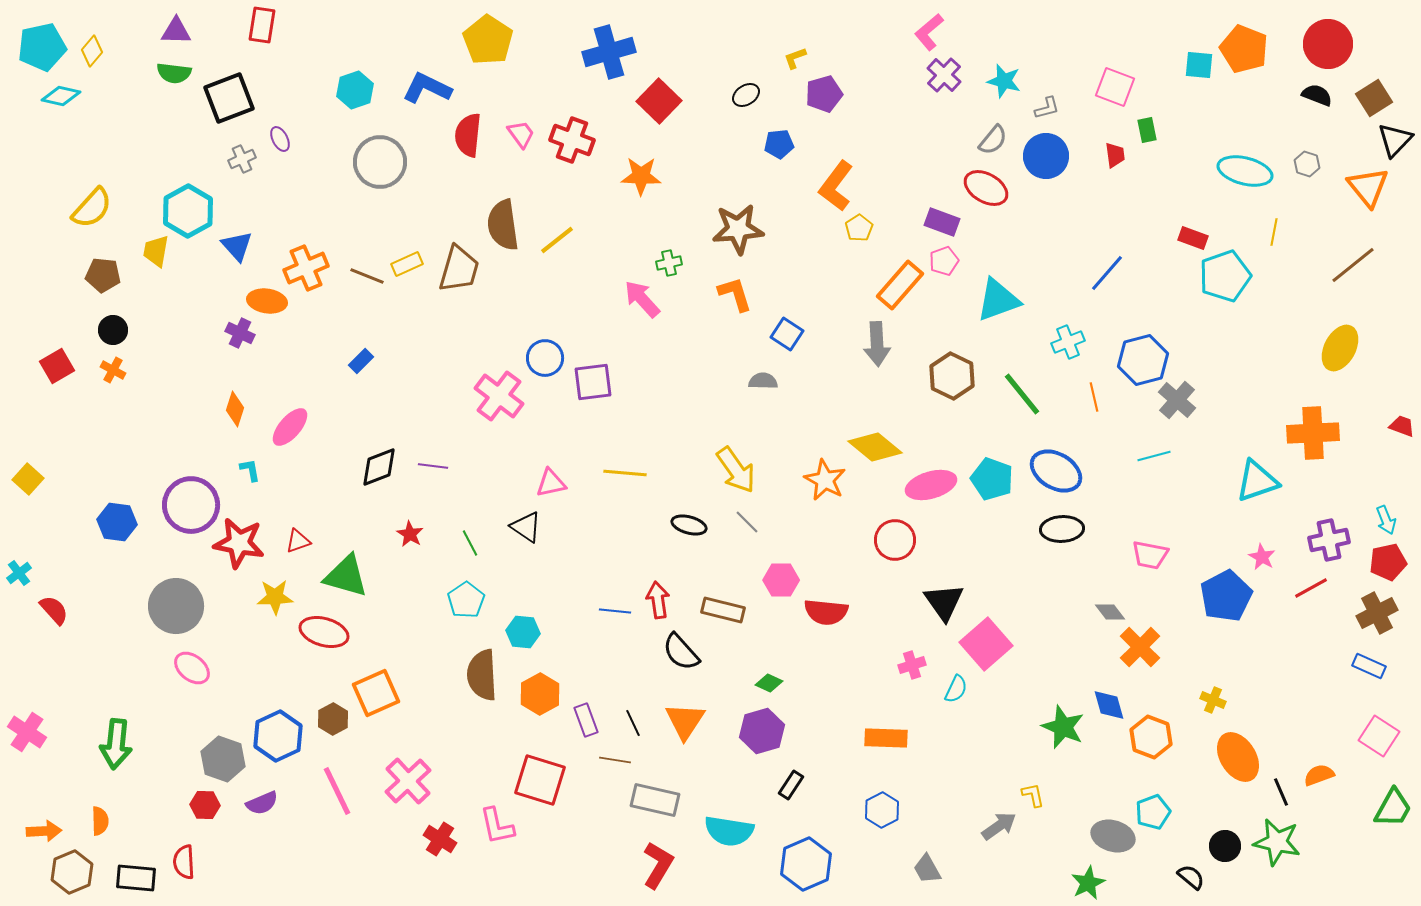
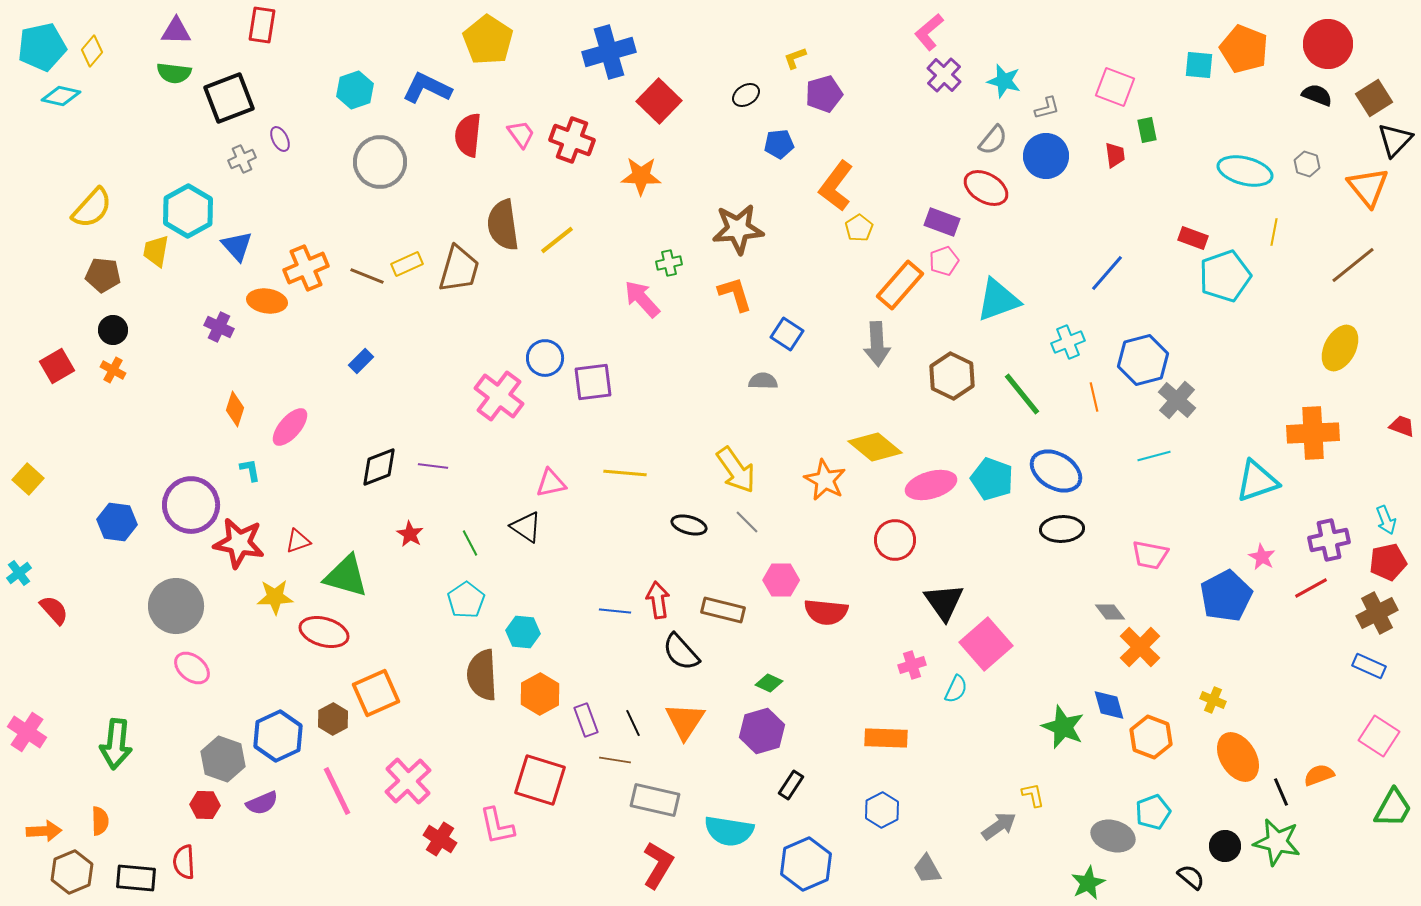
purple cross at (240, 333): moved 21 px left, 6 px up
